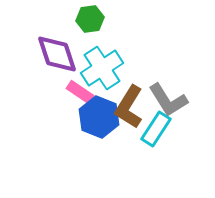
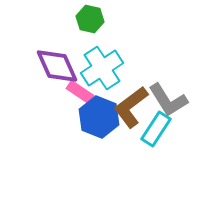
green hexagon: rotated 20 degrees clockwise
purple diamond: moved 12 px down; rotated 6 degrees counterclockwise
brown L-shape: moved 2 px right; rotated 21 degrees clockwise
